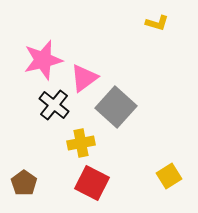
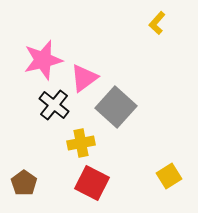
yellow L-shape: rotated 115 degrees clockwise
